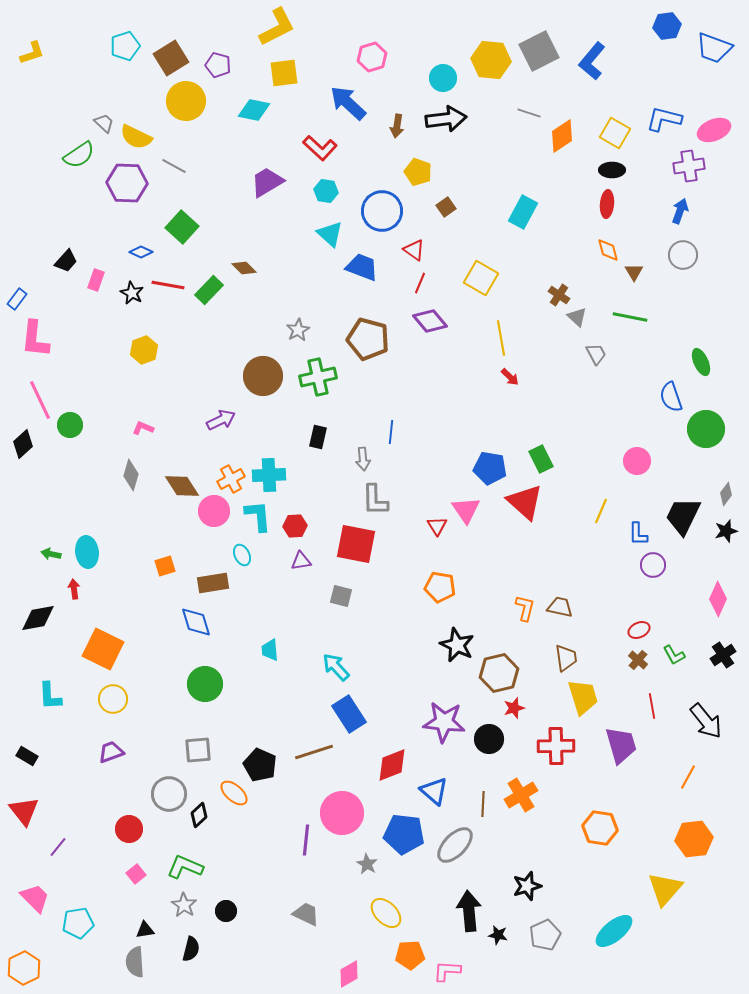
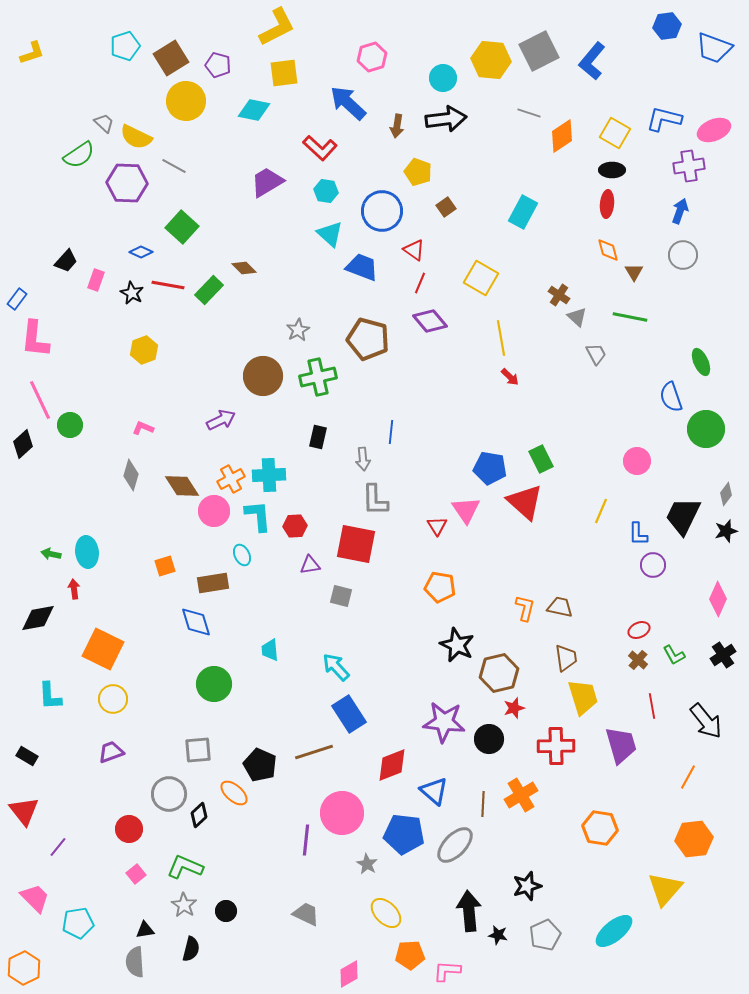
purple triangle at (301, 561): moved 9 px right, 4 px down
green circle at (205, 684): moved 9 px right
